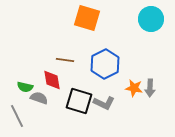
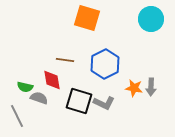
gray arrow: moved 1 px right, 1 px up
